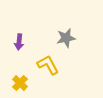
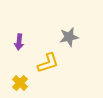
gray star: moved 3 px right, 1 px up
yellow L-shape: moved 2 px up; rotated 100 degrees clockwise
